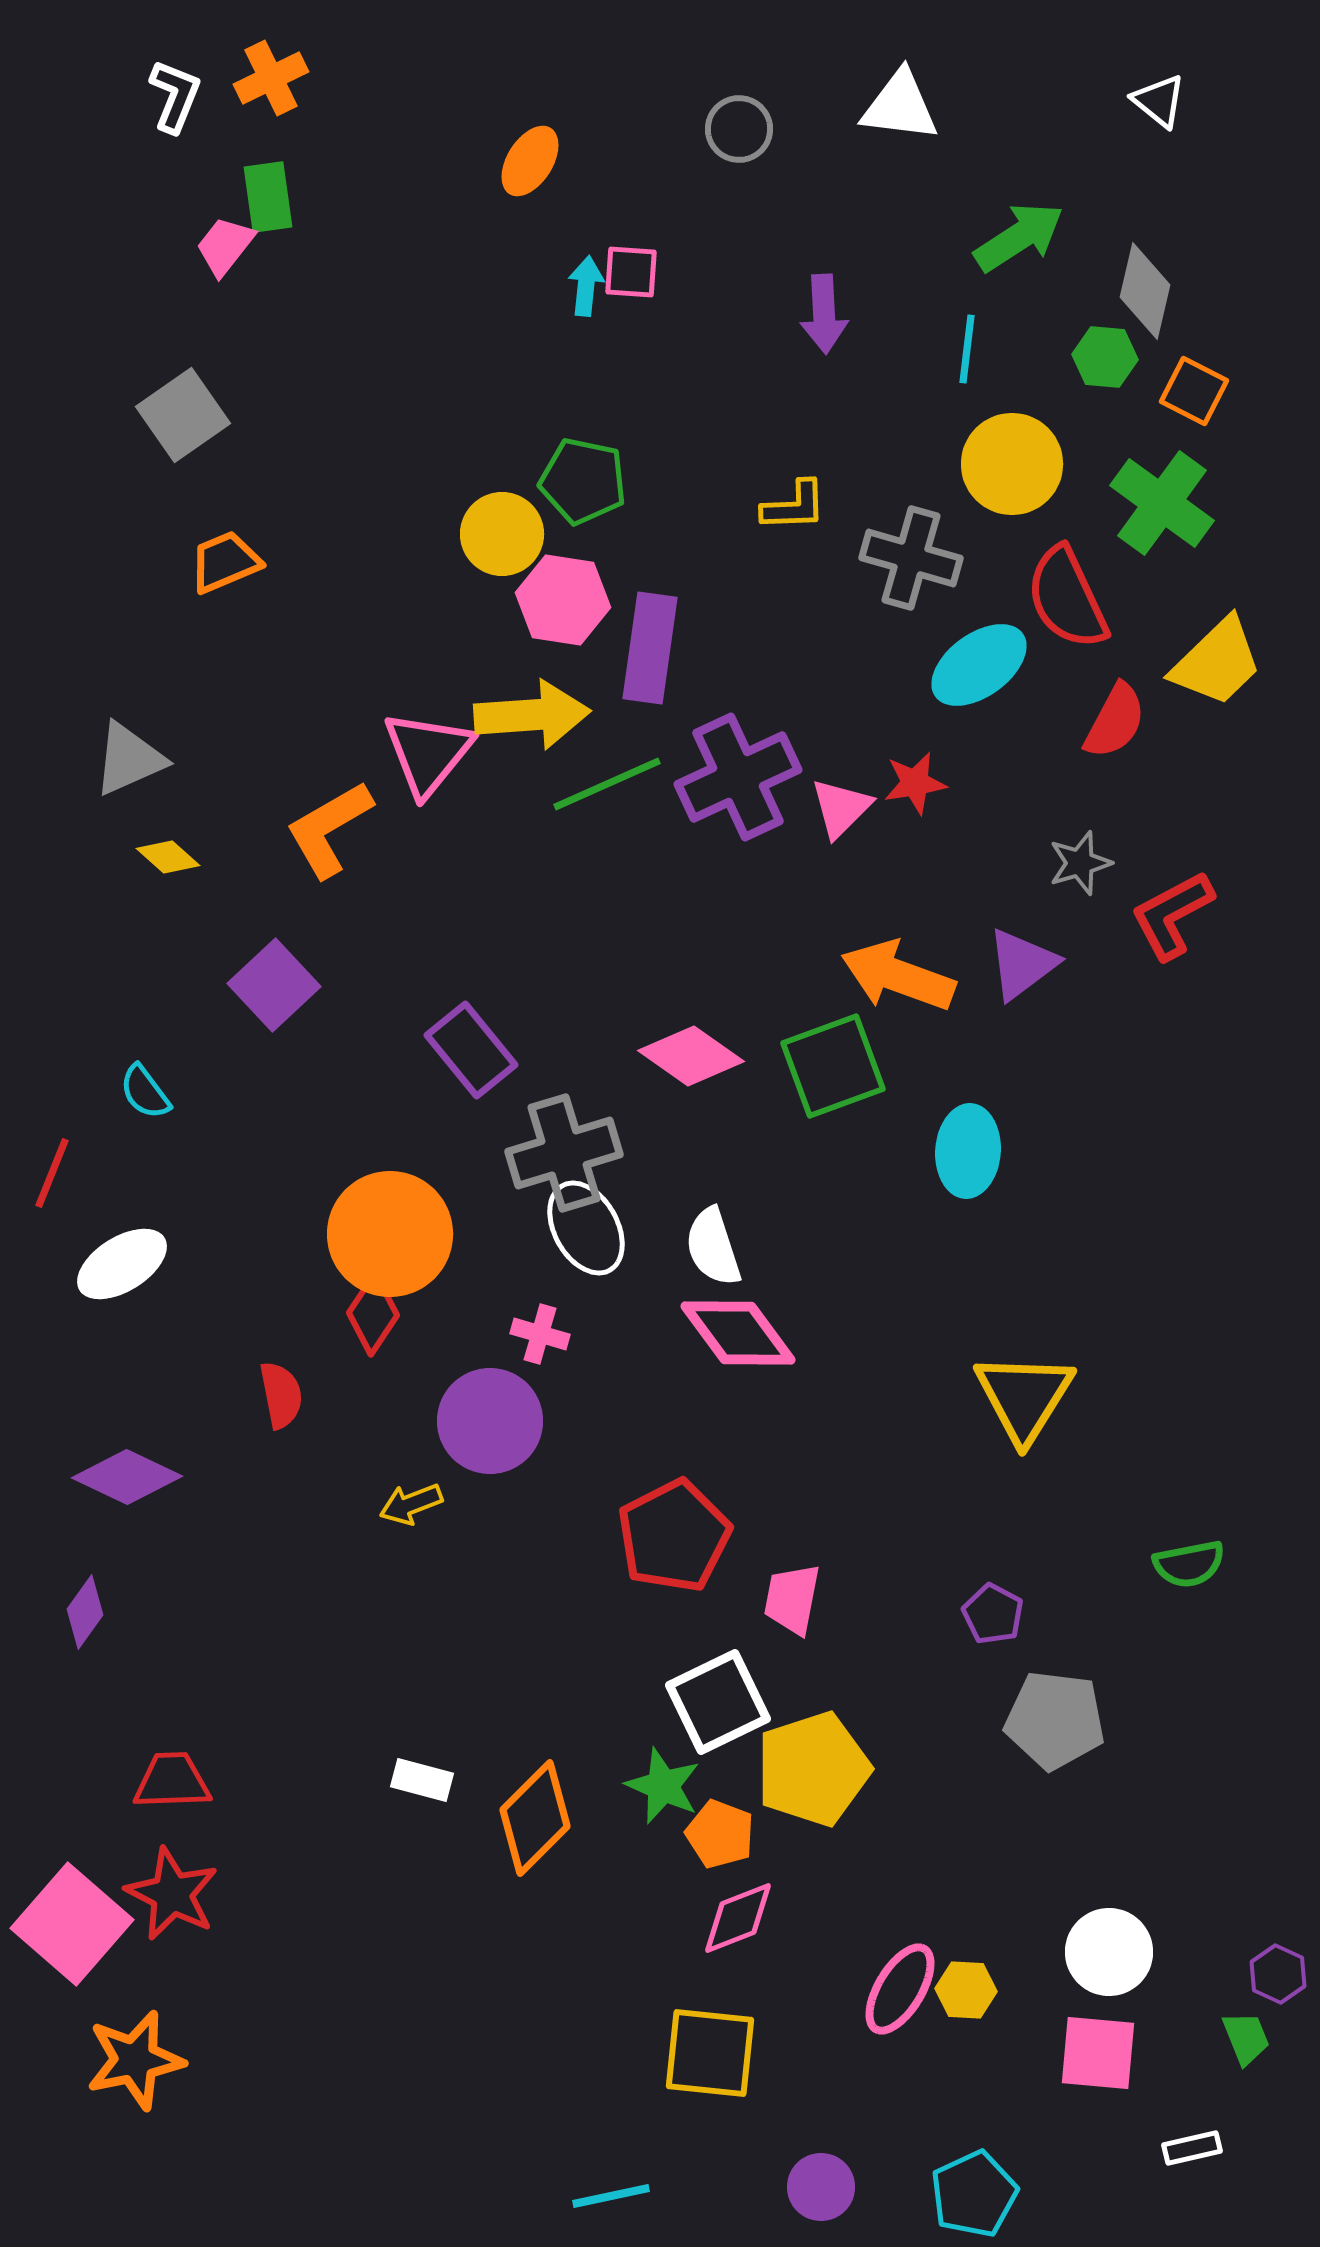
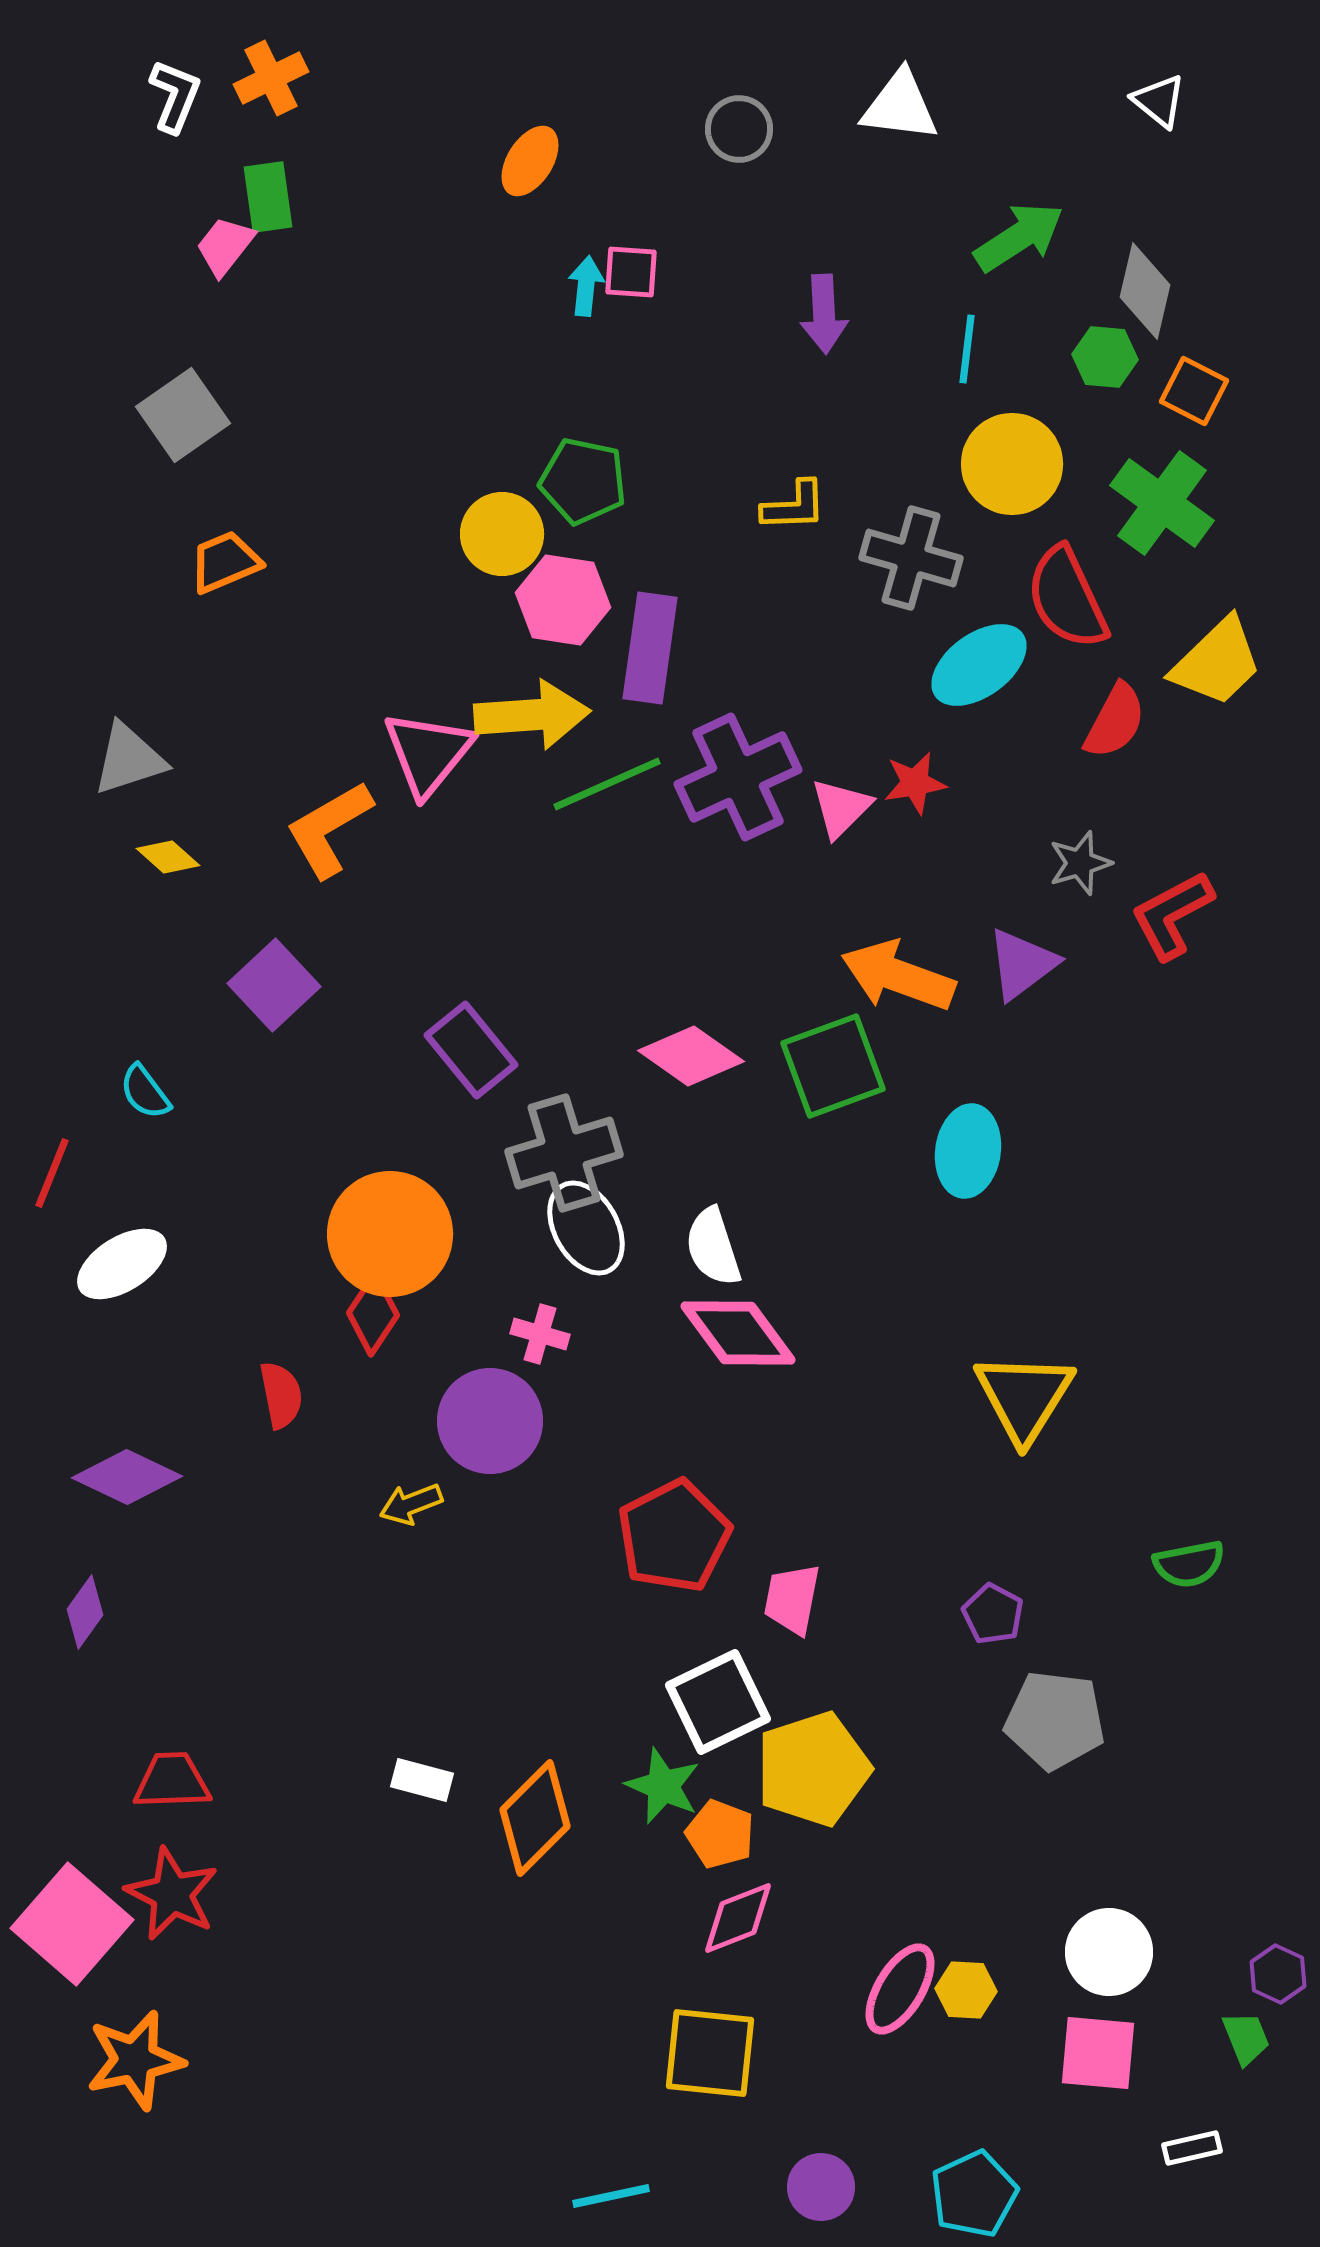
gray triangle at (129, 759): rotated 6 degrees clockwise
cyan ellipse at (968, 1151): rotated 4 degrees clockwise
